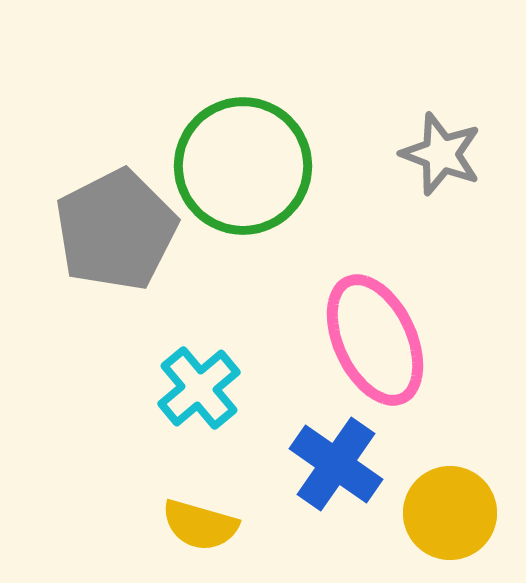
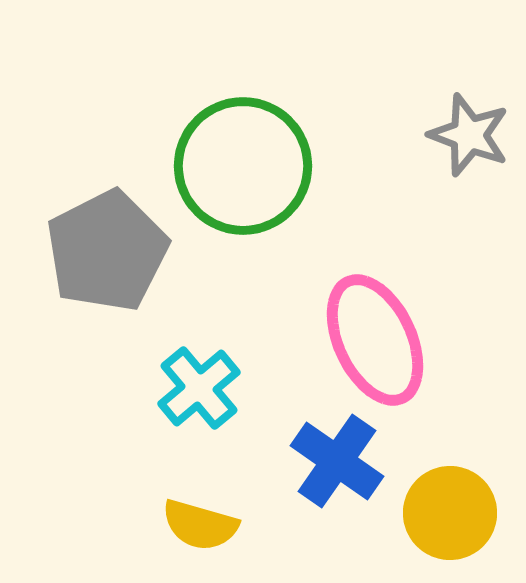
gray star: moved 28 px right, 19 px up
gray pentagon: moved 9 px left, 21 px down
blue cross: moved 1 px right, 3 px up
